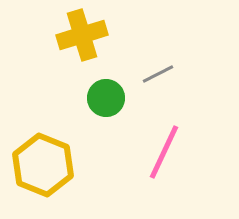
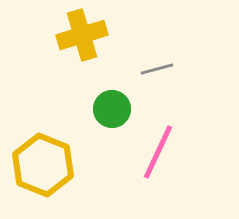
gray line: moved 1 px left, 5 px up; rotated 12 degrees clockwise
green circle: moved 6 px right, 11 px down
pink line: moved 6 px left
